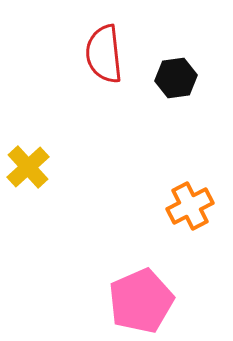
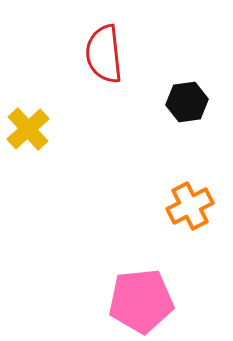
black hexagon: moved 11 px right, 24 px down
yellow cross: moved 38 px up
pink pentagon: rotated 18 degrees clockwise
